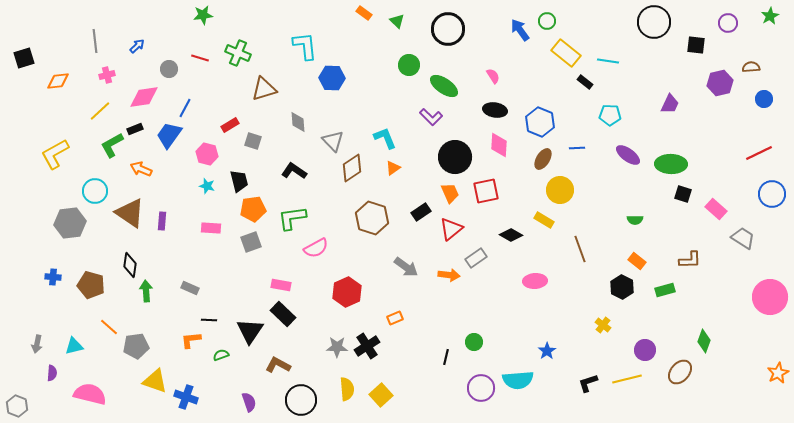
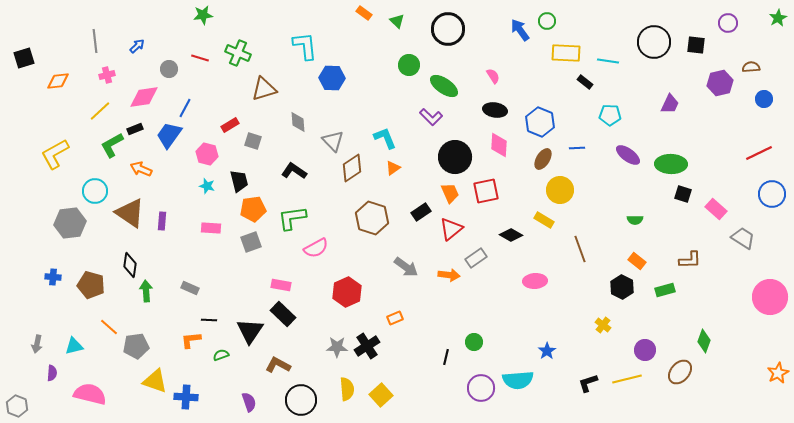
green star at (770, 16): moved 8 px right, 2 px down
black circle at (654, 22): moved 20 px down
yellow rectangle at (566, 53): rotated 36 degrees counterclockwise
blue cross at (186, 397): rotated 15 degrees counterclockwise
